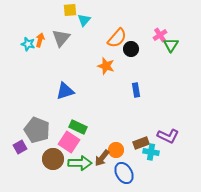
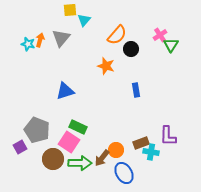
orange semicircle: moved 3 px up
purple L-shape: rotated 65 degrees clockwise
